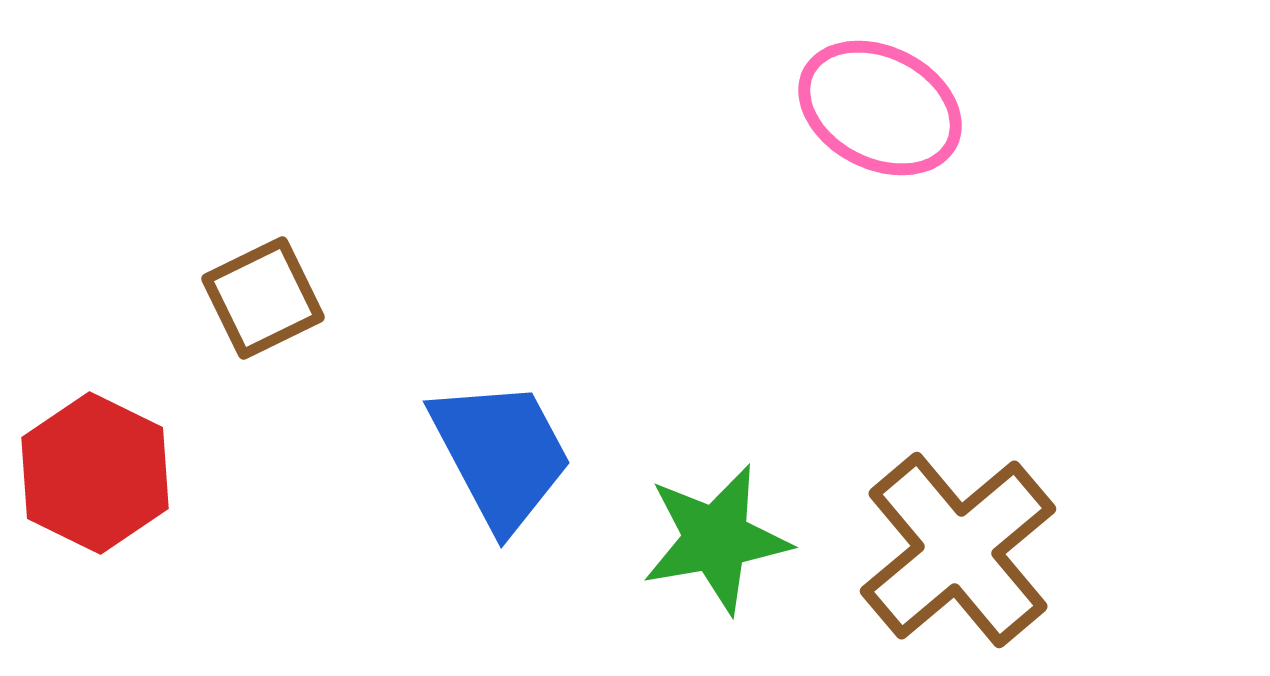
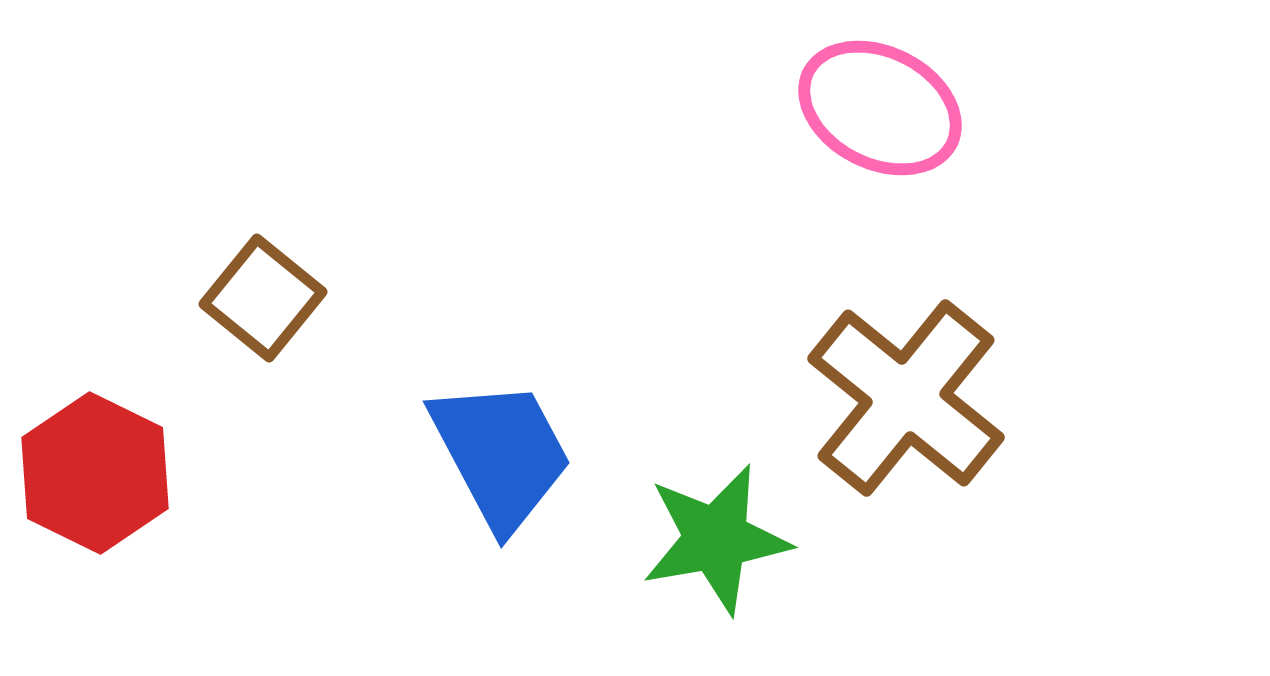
brown square: rotated 25 degrees counterclockwise
brown cross: moved 52 px left, 152 px up; rotated 11 degrees counterclockwise
